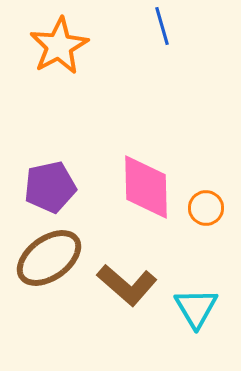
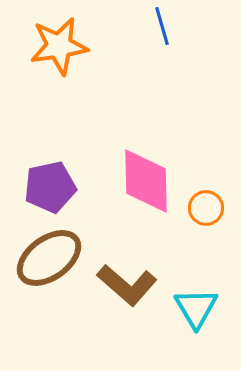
orange star: rotated 20 degrees clockwise
pink diamond: moved 6 px up
